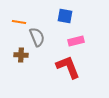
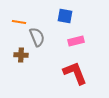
red L-shape: moved 7 px right, 6 px down
